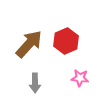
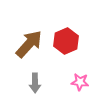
pink star: moved 4 px down
